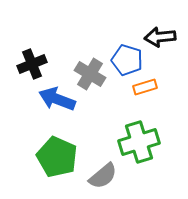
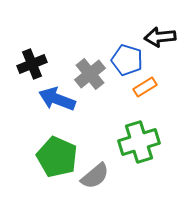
gray cross: rotated 20 degrees clockwise
orange rectangle: rotated 15 degrees counterclockwise
gray semicircle: moved 8 px left
